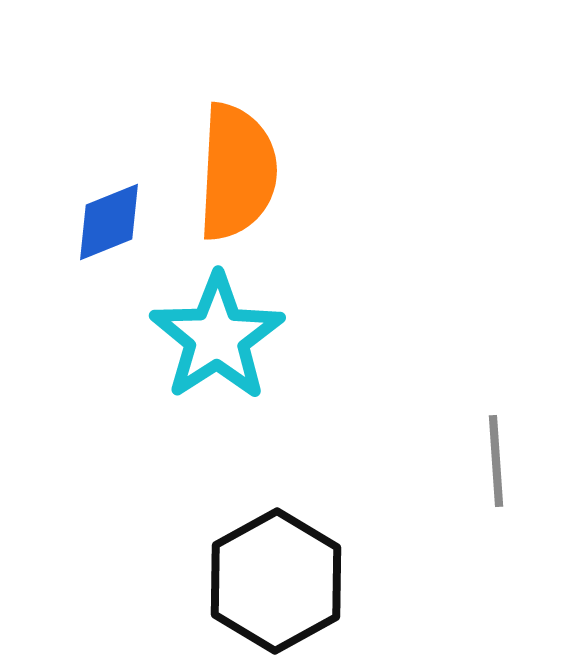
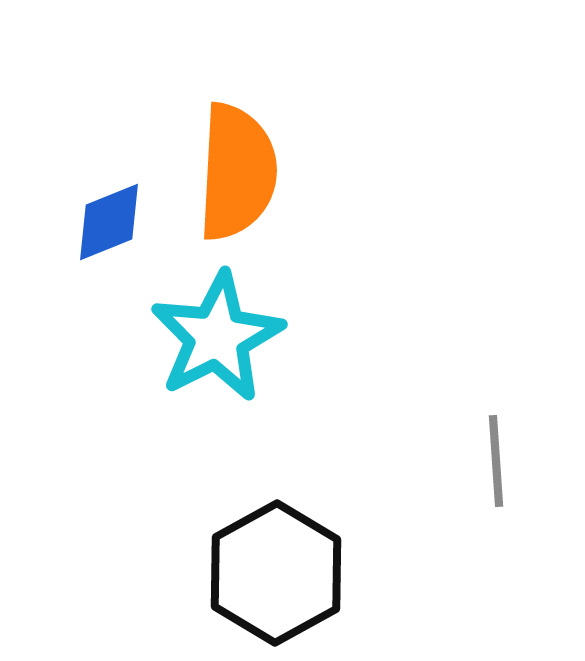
cyan star: rotated 6 degrees clockwise
black hexagon: moved 8 px up
